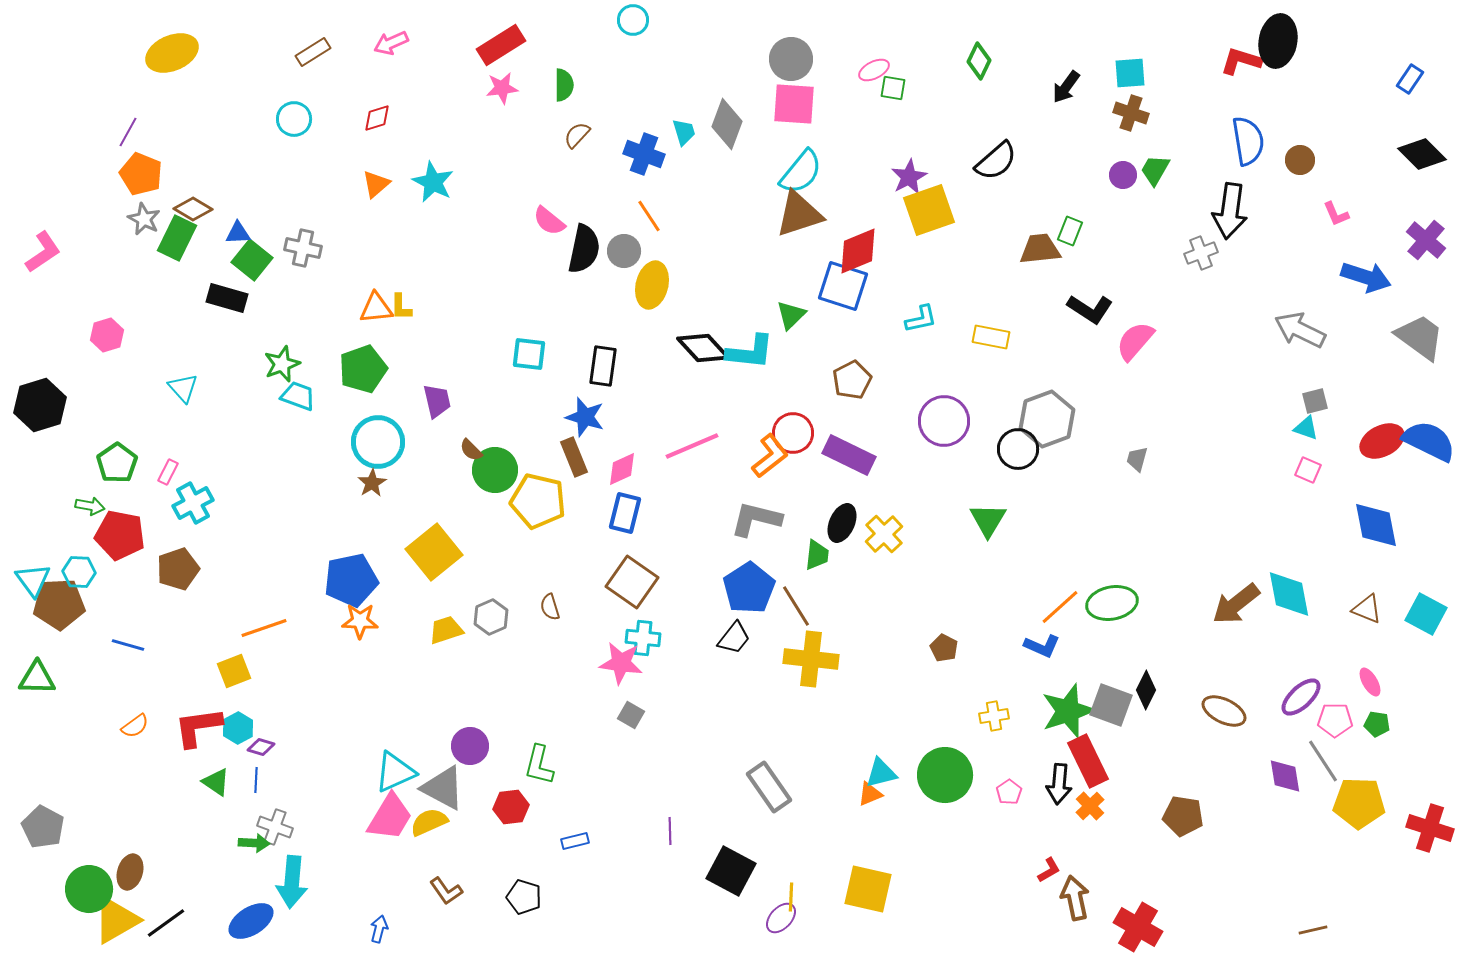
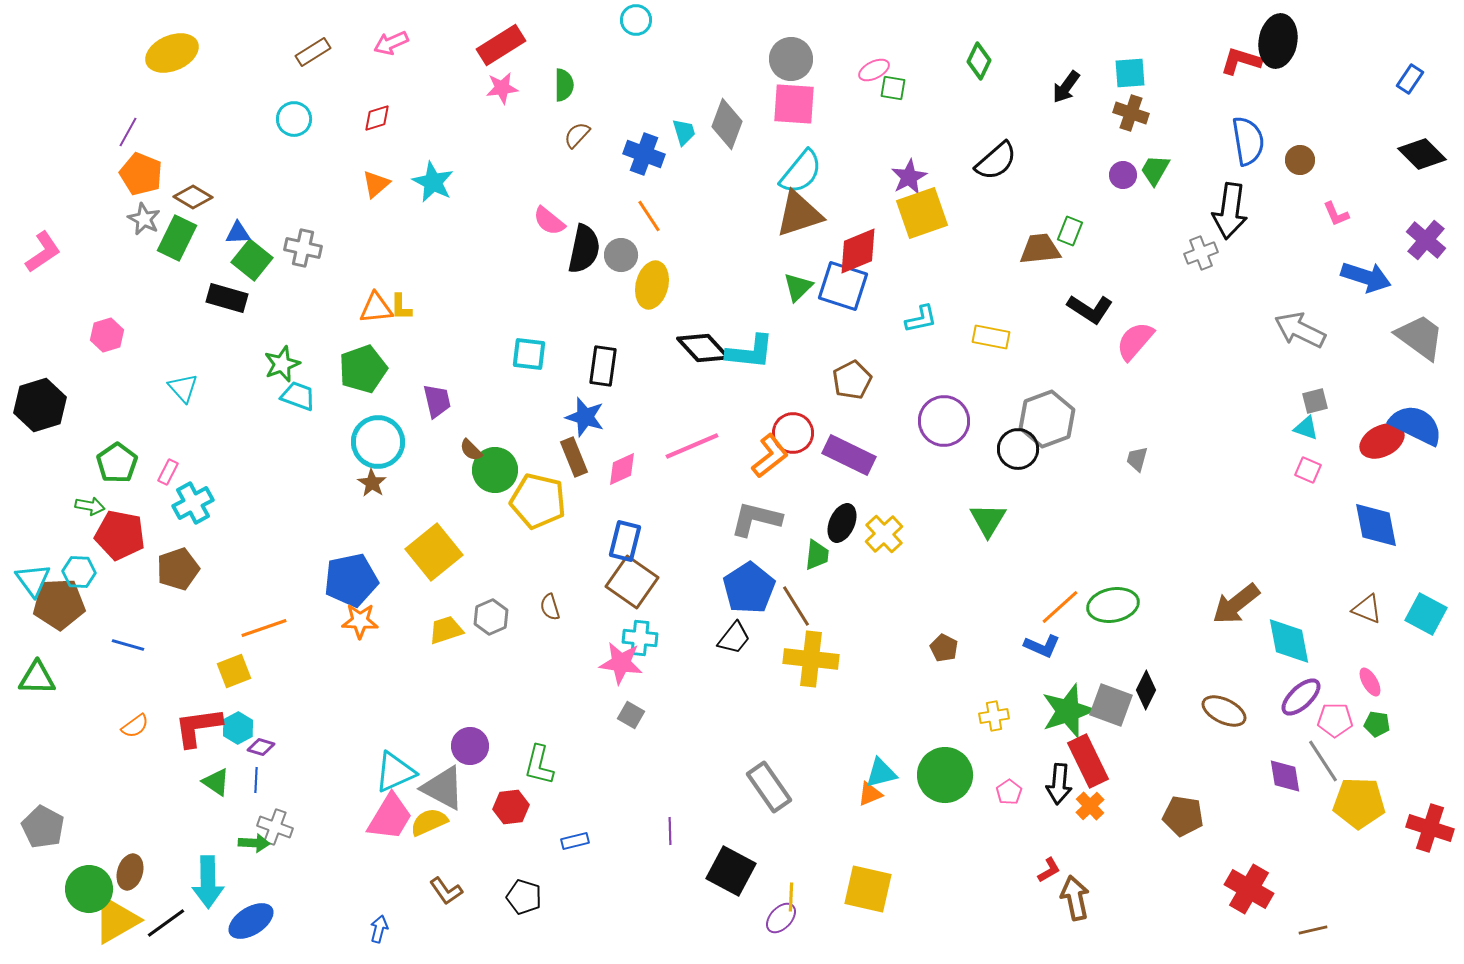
cyan circle at (633, 20): moved 3 px right
brown diamond at (193, 209): moved 12 px up
yellow square at (929, 210): moved 7 px left, 3 px down
gray circle at (624, 251): moved 3 px left, 4 px down
green triangle at (791, 315): moved 7 px right, 28 px up
blue semicircle at (1429, 441): moved 13 px left, 16 px up
brown star at (372, 483): rotated 8 degrees counterclockwise
blue rectangle at (625, 513): moved 28 px down
cyan diamond at (1289, 594): moved 47 px down
green ellipse at (1112, 603): moved 1 px right, 2 px down
cyan cross at (643, 638): moved 3 px left
cyan arrow at (292, 882): moved 84 px left; rotated 6 degrees counterclockwise
red cross at (1138, 927): moved 111 px right, 38 px up
